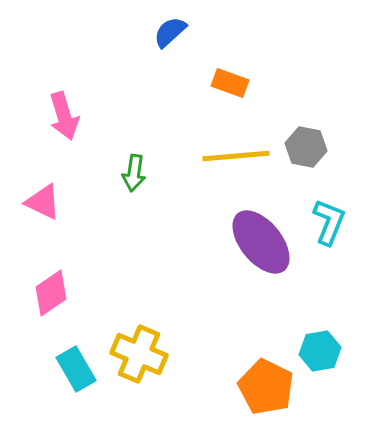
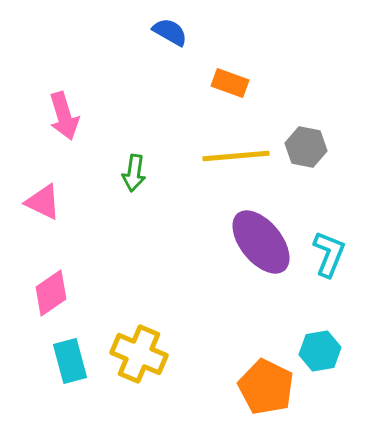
blue semicircle: rotated 72 degrees clockwise
cyan L-shape: moved 32 px down
cyan rectangle: moved 6 px left, 8 px up; rotated 15 degrees clockwise
